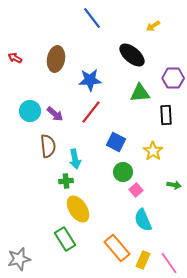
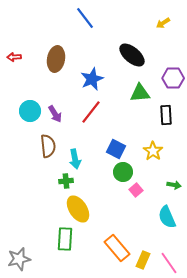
blue line: moved 7 px left
yellow arrow: moved 10 px right, 3 px up
red arrow: moved 1 px left, 1 px up; rotated 32 degrees counterclockwise
blue star: moved 2 px right, 1 px up; rotated 20 degrees counterclockwise
purple arrow: rotated 18 degrees clockwise
blue square: moved 7 px down
cyan semicircle: moved 24 px right, 3 px up
green rectangle: rotated 35 degrees clockwise
